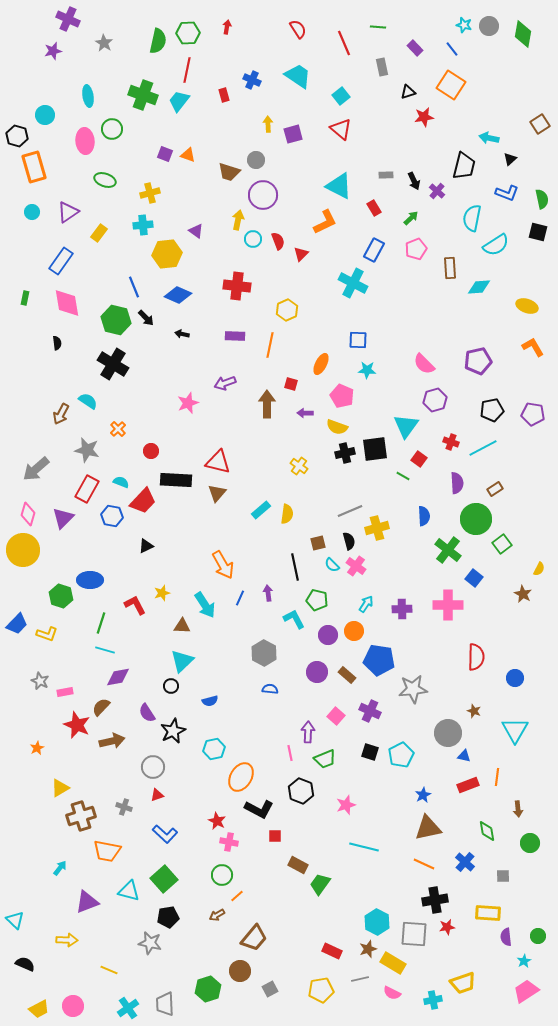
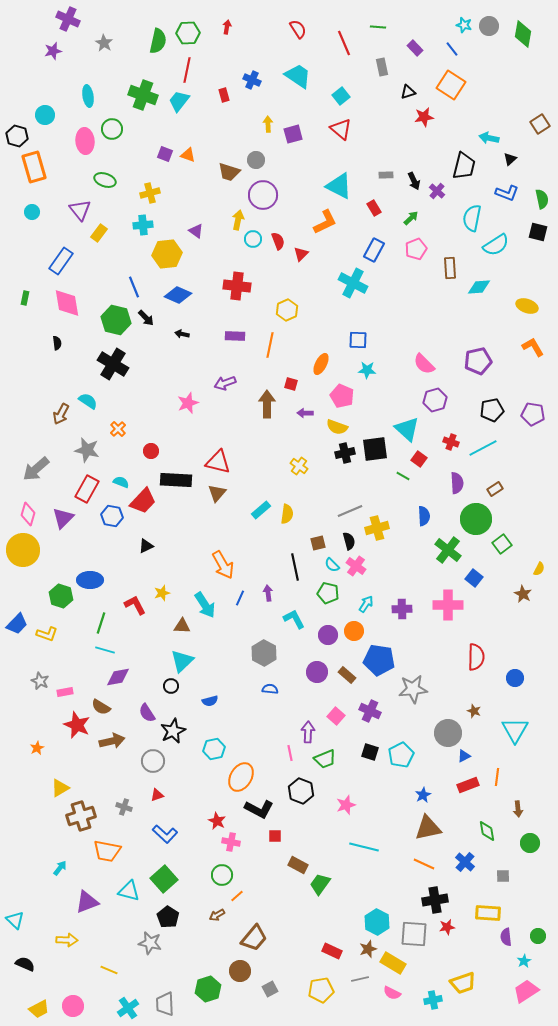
purple triangle at (68, 212): moved 12 px right, 2 px up; rotated 35 degrees counterclockwise
cyan triangle at (406, 426): moved 1 px right, 3 px down; rotated 24 degrees counterclockwise
green pentagon at (317, 600): moved 11 px right, 7 px up
brown semicircle at (101, 707): rotated 102 degrees counterclockwise
blue triangle at (464, 756): rotated 40 degrees counterclockwise
gray circle at (153, 767): moved 6 px up
pink cross at (229, 842): moved 2 px right
black pentagon at (168, 917): rotated 30 degrees counterclockwise
